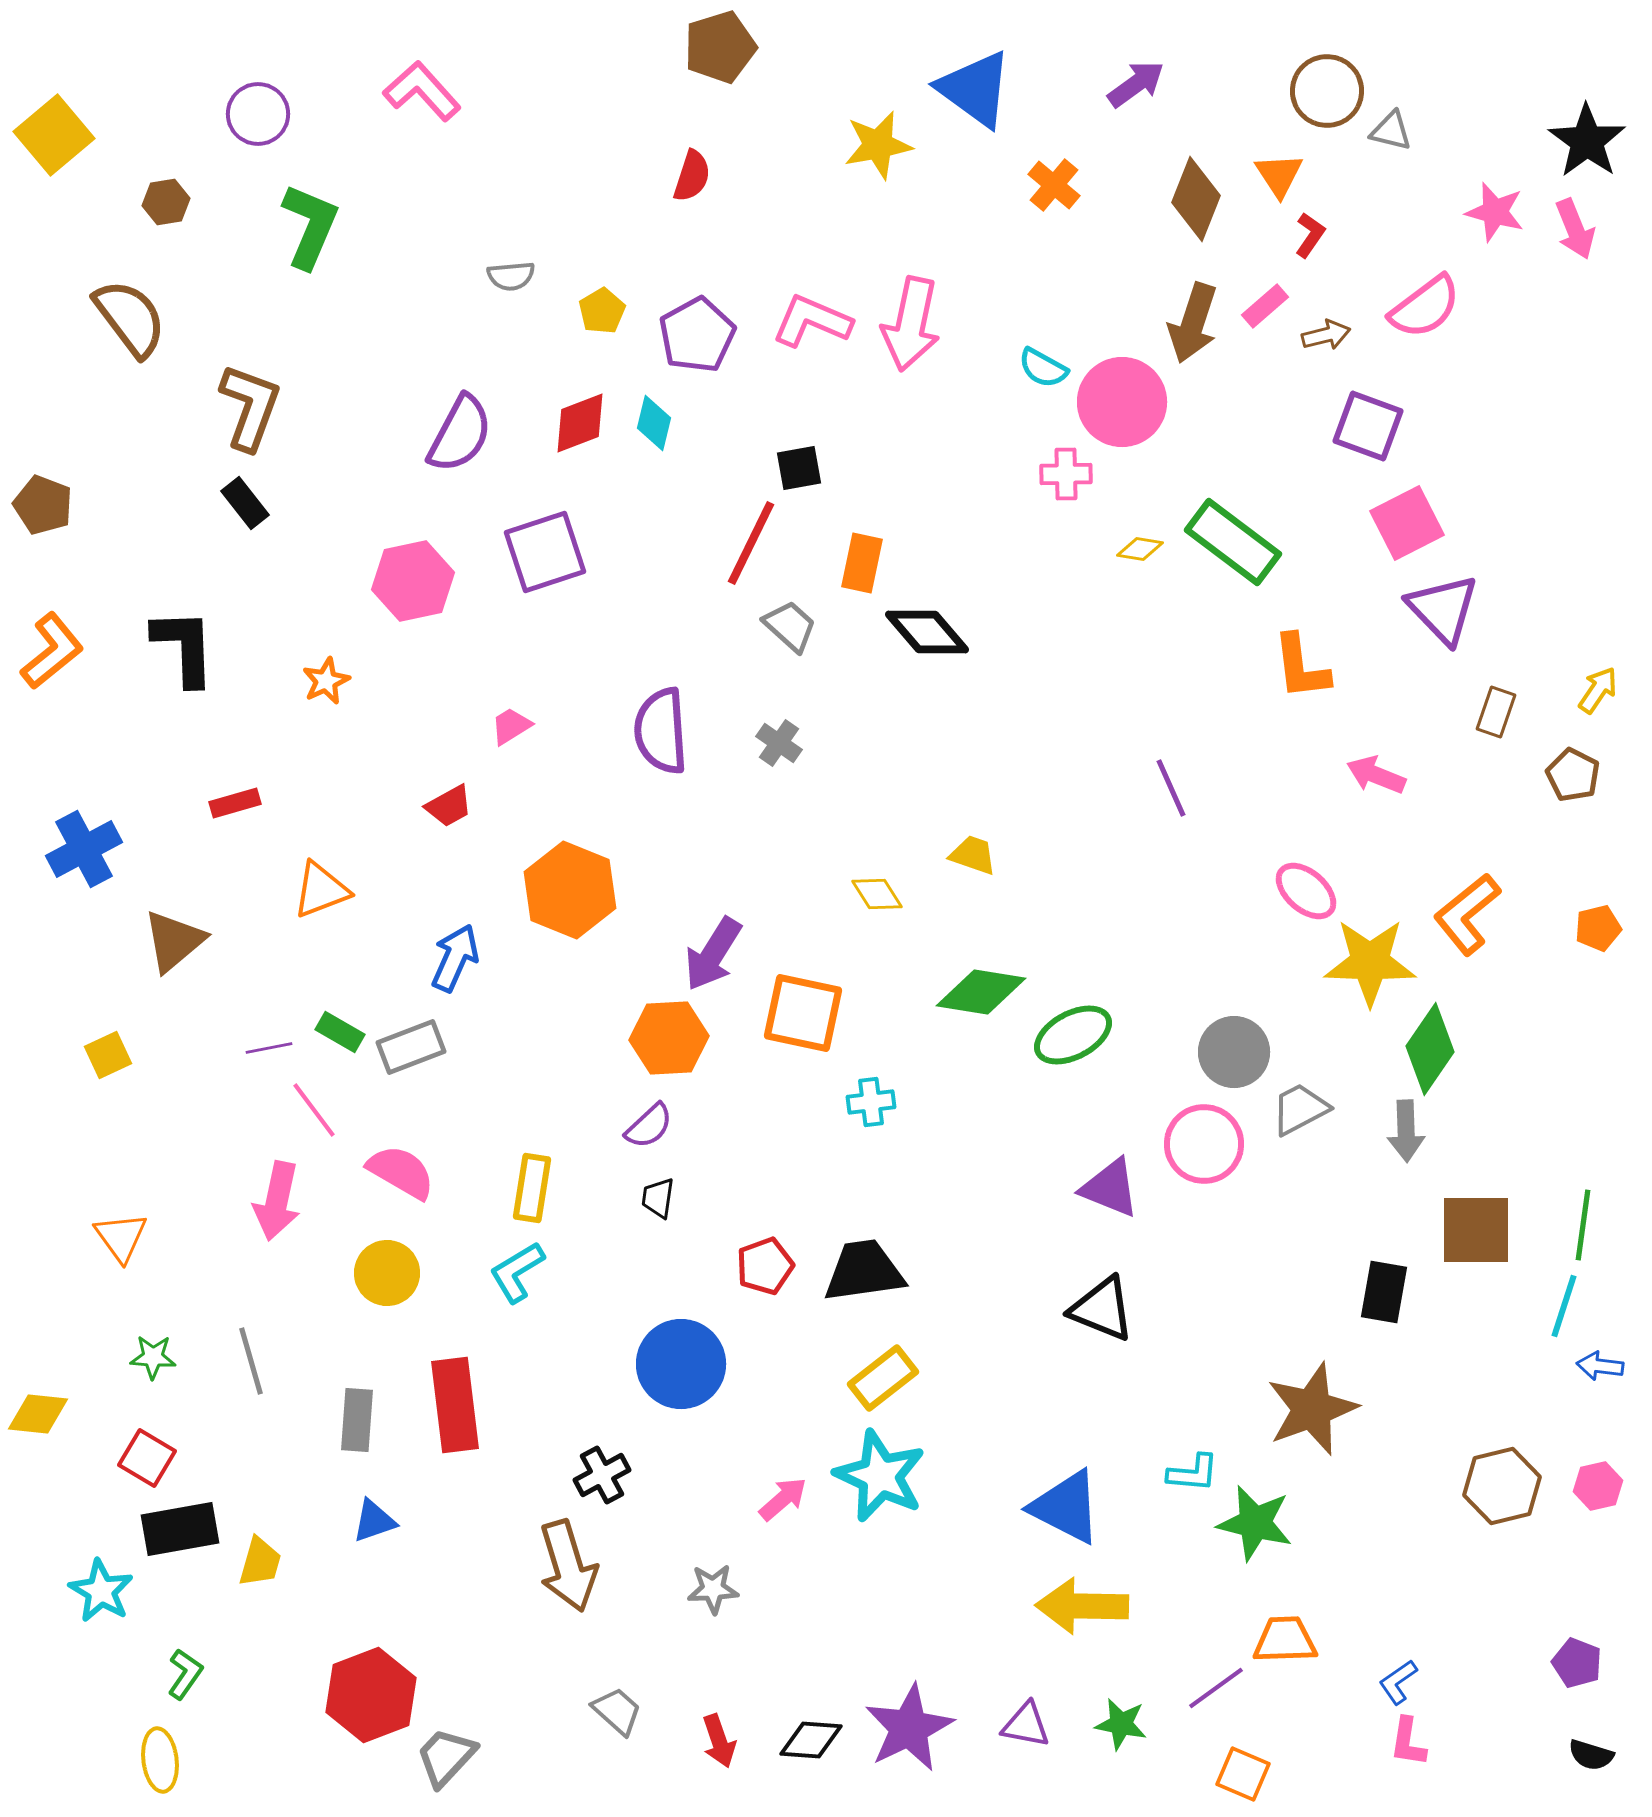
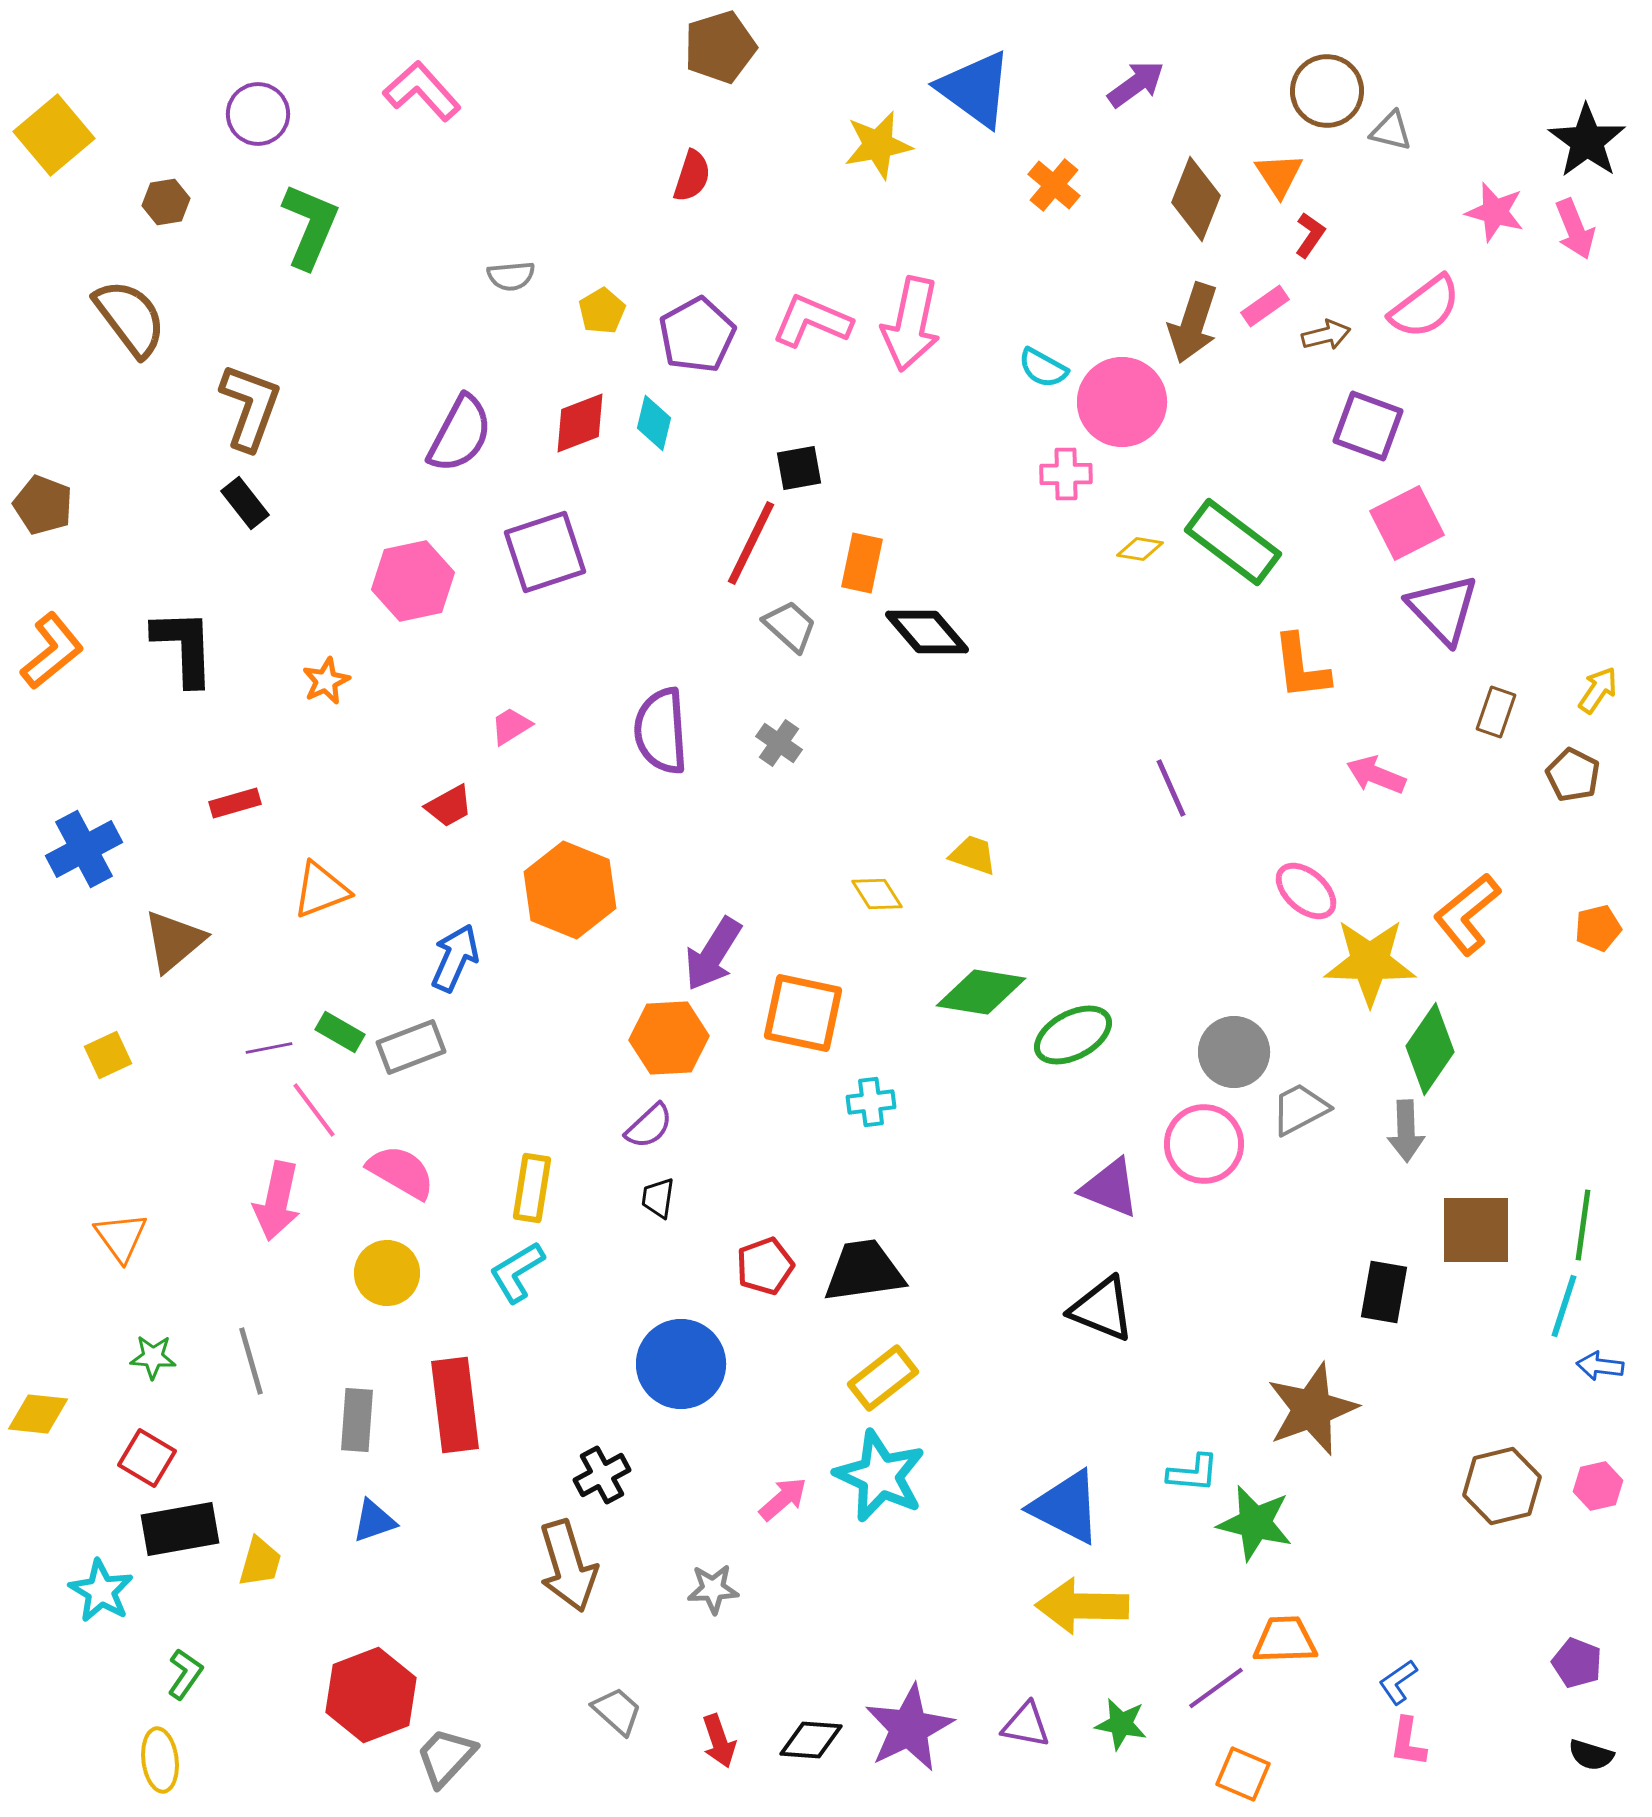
pink rectangle at (1265, 306): rotated 6 degrees clockwise
